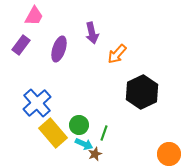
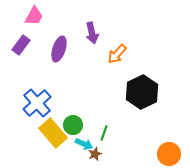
green circle: moved 6 px left
